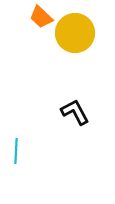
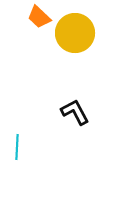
orange trapezoid: moved 2 px left
cyan line: moved 1 px right, 4 px up
